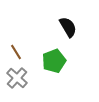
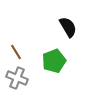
gray cross: rotated 20 degrees counterclockwise
